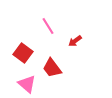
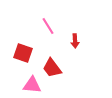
red arrow: rotated 56 degrees counterclockwise
red square: rotated 18 degrees counterclockwise
pink triangle: moved 5 px right, 1 px down; rotated 36 degrees counterclockwise
